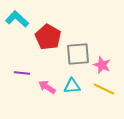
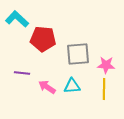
red pentagon: moved 5 px left, 2 px down; rotated 25 degrees counterclockwise
pink star: moved 4 px right; rotated 18 degrees counterclockwise
yellow line: rotated 65 degrees clockwise
